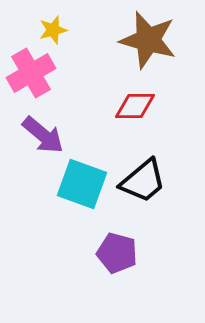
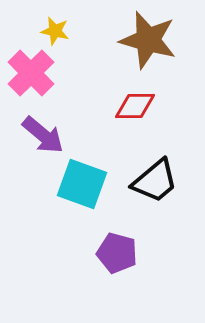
yellow star: moved 2 px right, 1 px down; rotated 28 degrees clockwise
pink cross: rotated 15 degrees counterclockwise
black trapezoid: moved 12 px right
